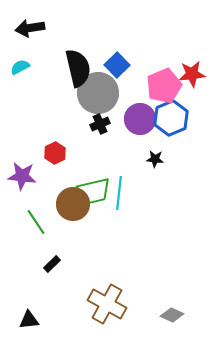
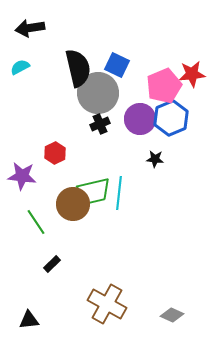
blue square: rotated 20 degrees counterclockwise
